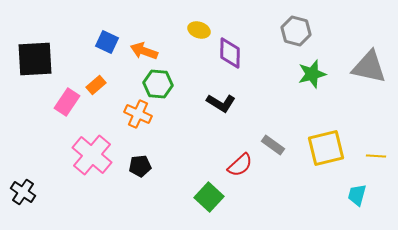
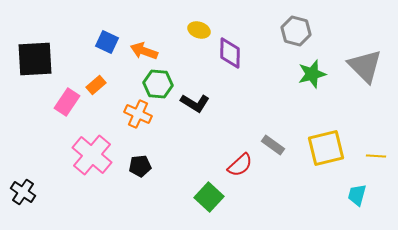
gray triangle: moved 4 px left, 1 px up; rotated 33 degrees clockwise
black L-shape: moved 26 px left
